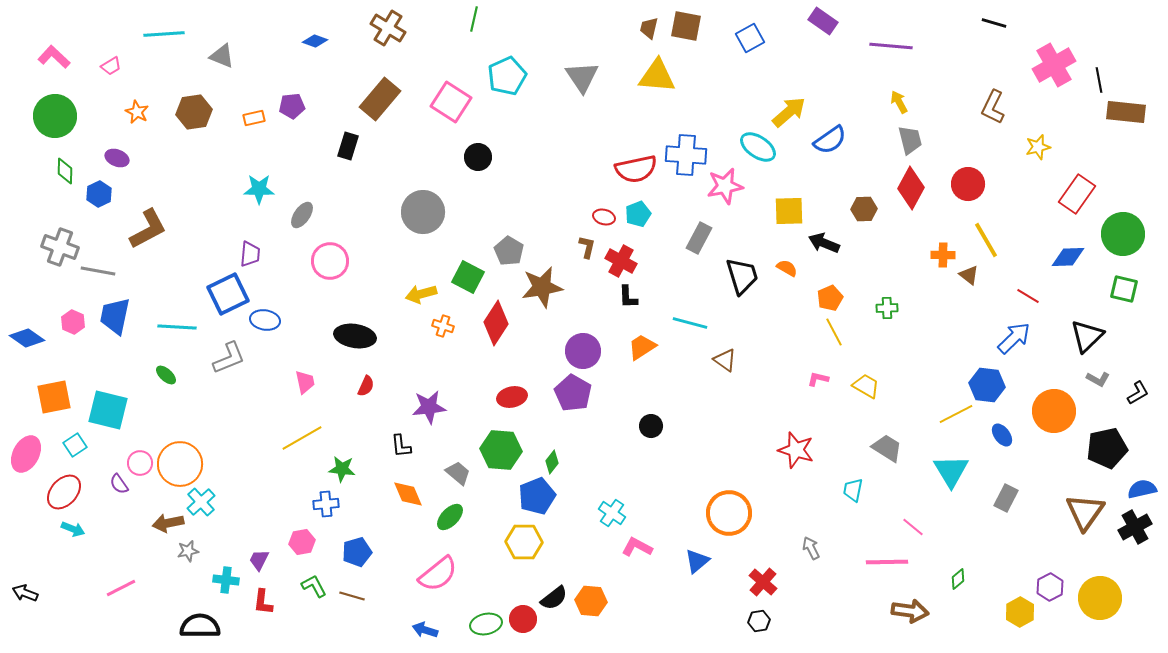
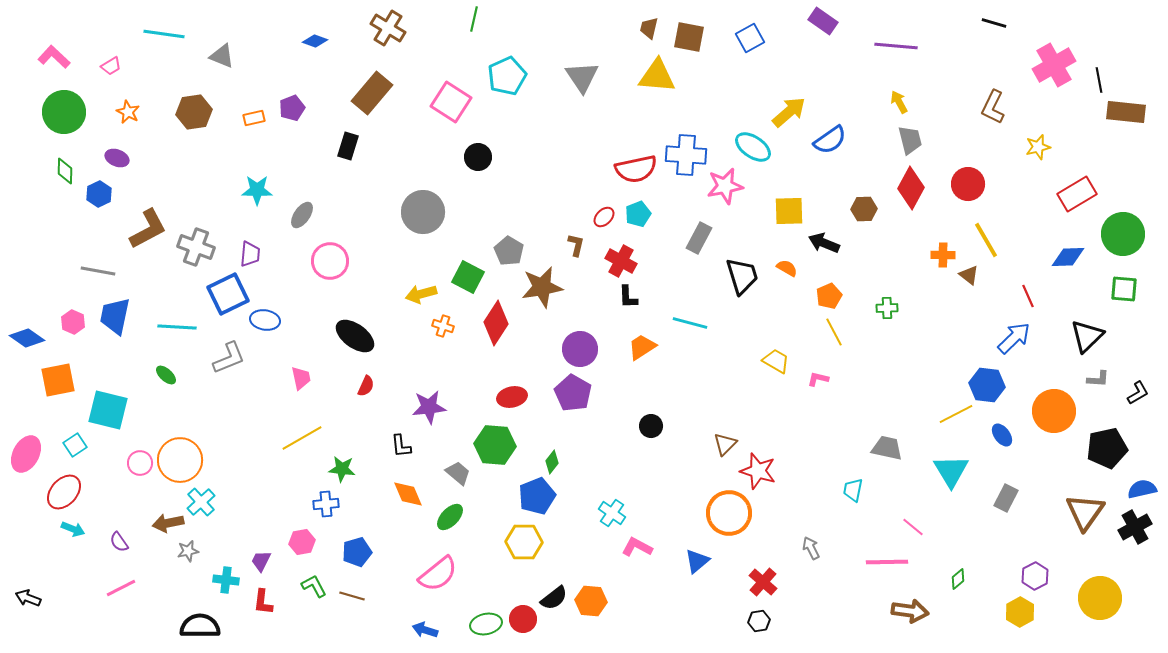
brown square at (686, 26): moved 3 px right, 11 px down
cyan line at (164, 34): rotated 12 degrees clockwise
purple line at (891, 46): moved 5 px right
brown rectangle at (380, 99): moved 8 px left, 6 px up
purple pentagon at (292, 106): moved 2 px down; rotated 15 degrees counterclockwise
orange star at (137, 112): moved 9 px left
green circle at (55, 116): moved 9 px right, 4 px up
cyan ellipse at (758, 147): moved 5 px left
cyan star at (259, 189): moved 2 px left, 1 px down
red rectangle at (1077, 194): rotated 24 degrees clockwise
red ellipse at (604, 217): rotated 60 degrees counterclockwise
gray cross at (60, 247): moved 136 px right
brown L-shape at (587, 247): moved 11 px left, 2 px up
green square at (1124, 289): rotated 8 degrees counterclockwise
red line at (1028, 296): rotated 35 degrees clockwise
orange pentagon at (830, 298): moved 1 px left, 2 px up
black ellipse at (355, 336): rotated 27 degrees clockwise
purple circle at (583, 351): moved 3 px left, 2 px up
brown triangle at (725, 360): moved 84 px down; rotated 40 degrees clockwise
gray L-shape at (1098, 379): rotated 25 degrees counterclockwise
pink trapezoid at (305, 382): moved 4 px left, 4 px up
yellow trapezoid at (866, 386): moved 90 px left, 25 px up
orange square at (54, 397): moved 4 px right, 17 px up
gray trapezoid at (887, 448): rotated 20 degrees counterclockwise
green hexagon at (501, 450): moved 6 px left, 5 px up
red star at (796, 450): moved 38 px left, 21 px down
orange circle at (180, 464): moved 4 px up
purple semicircle at (119, 484): moved 58 px down
purple trapezoid at (259, 560): moved 2 px right, 1 px down
purple hexagon at (1050, 587): moved 15 px left, 11 px up
black arrow at (25, 593): moved 3 px right, 5 px down
